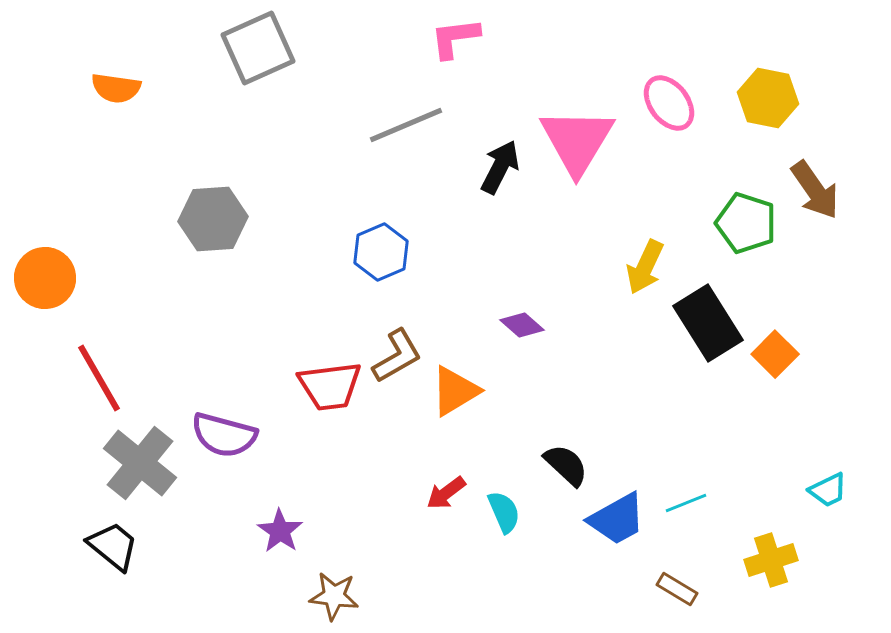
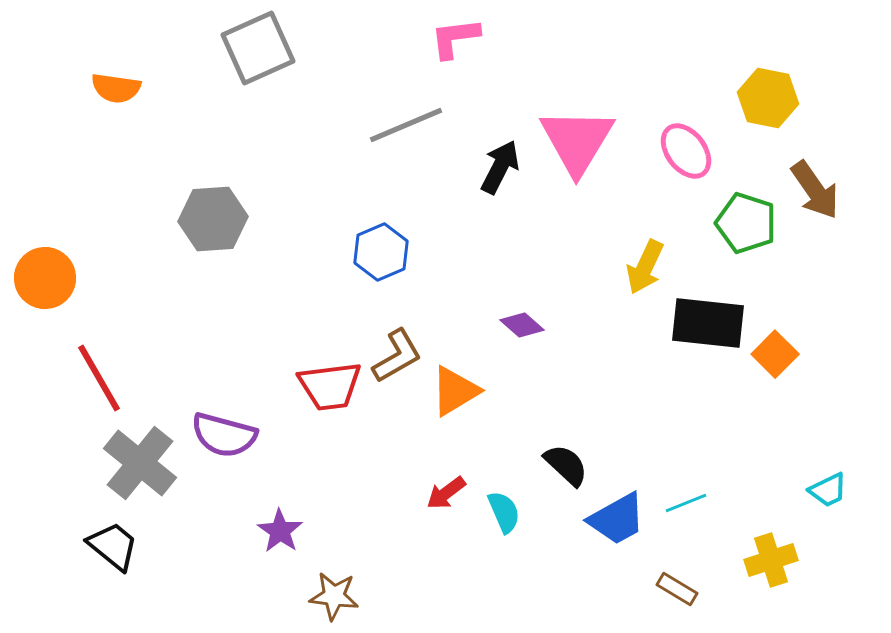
pink ellipse: moved 17 px right, 48 px down
black rectangle: rotated 52 degrees counterclockwise
